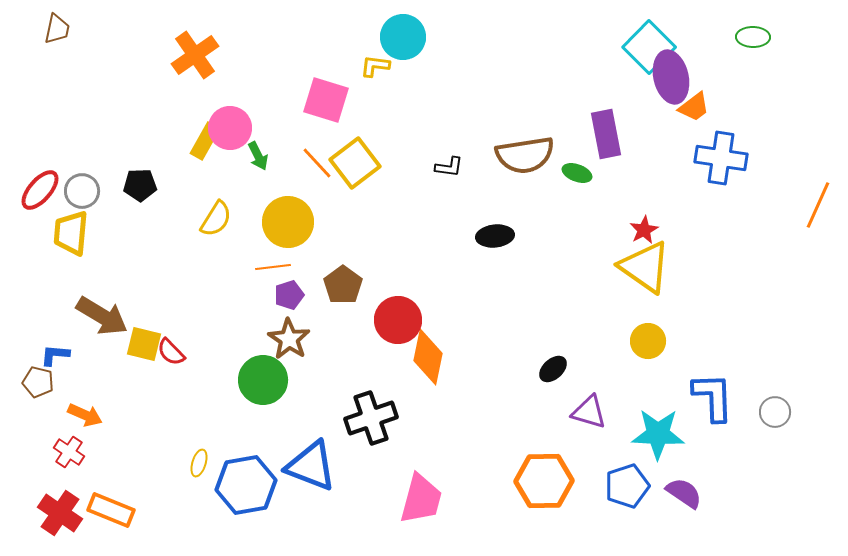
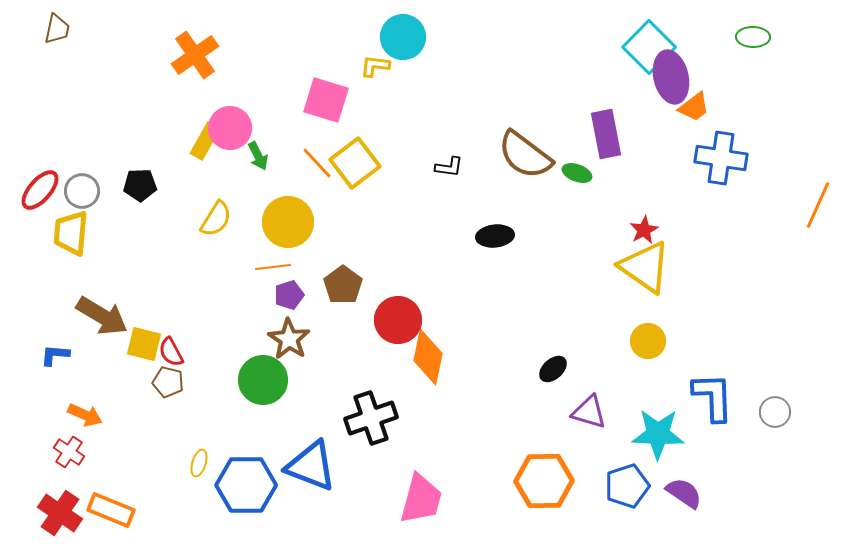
brown semicircle at (525, 155): rotated 46 degrees clockwise
red semicircle at (171, 352): rotated 16 degrees clockwise
brown pentagon at (38, 382): moved 130 px right
blue hexagon at (246, 485): rotated 10 degrees clockwise
